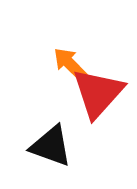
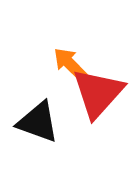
black triangle: moved 13 px left, 24 px up
